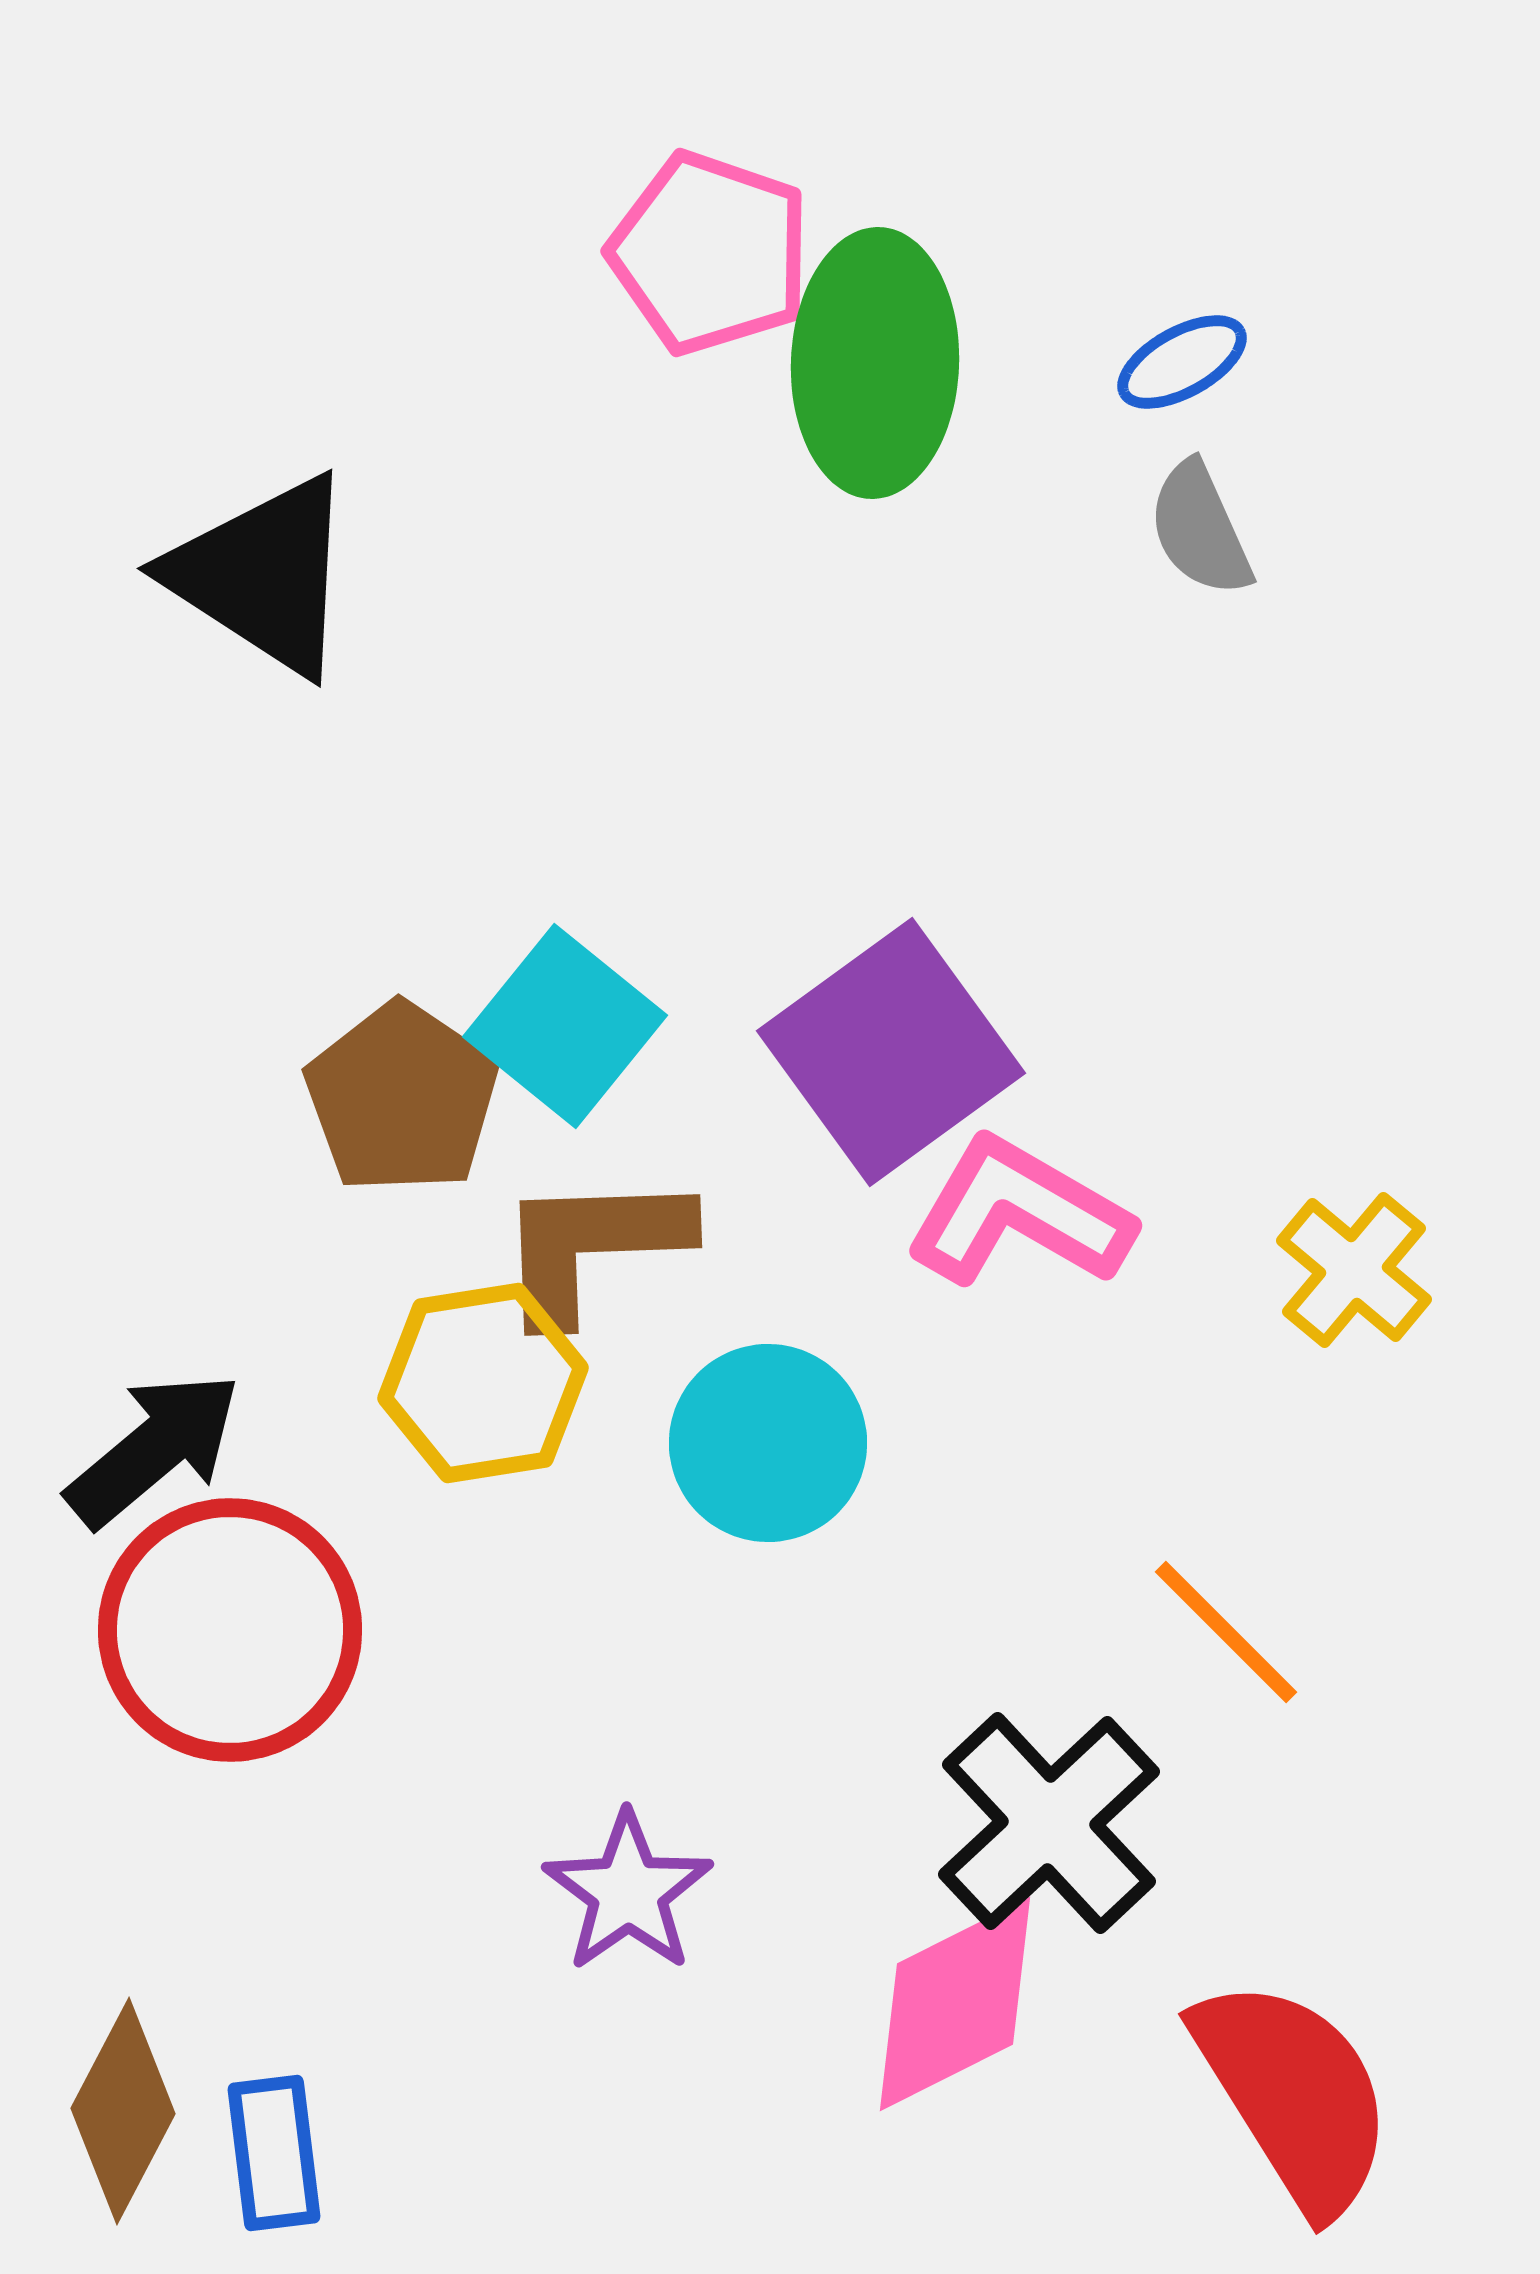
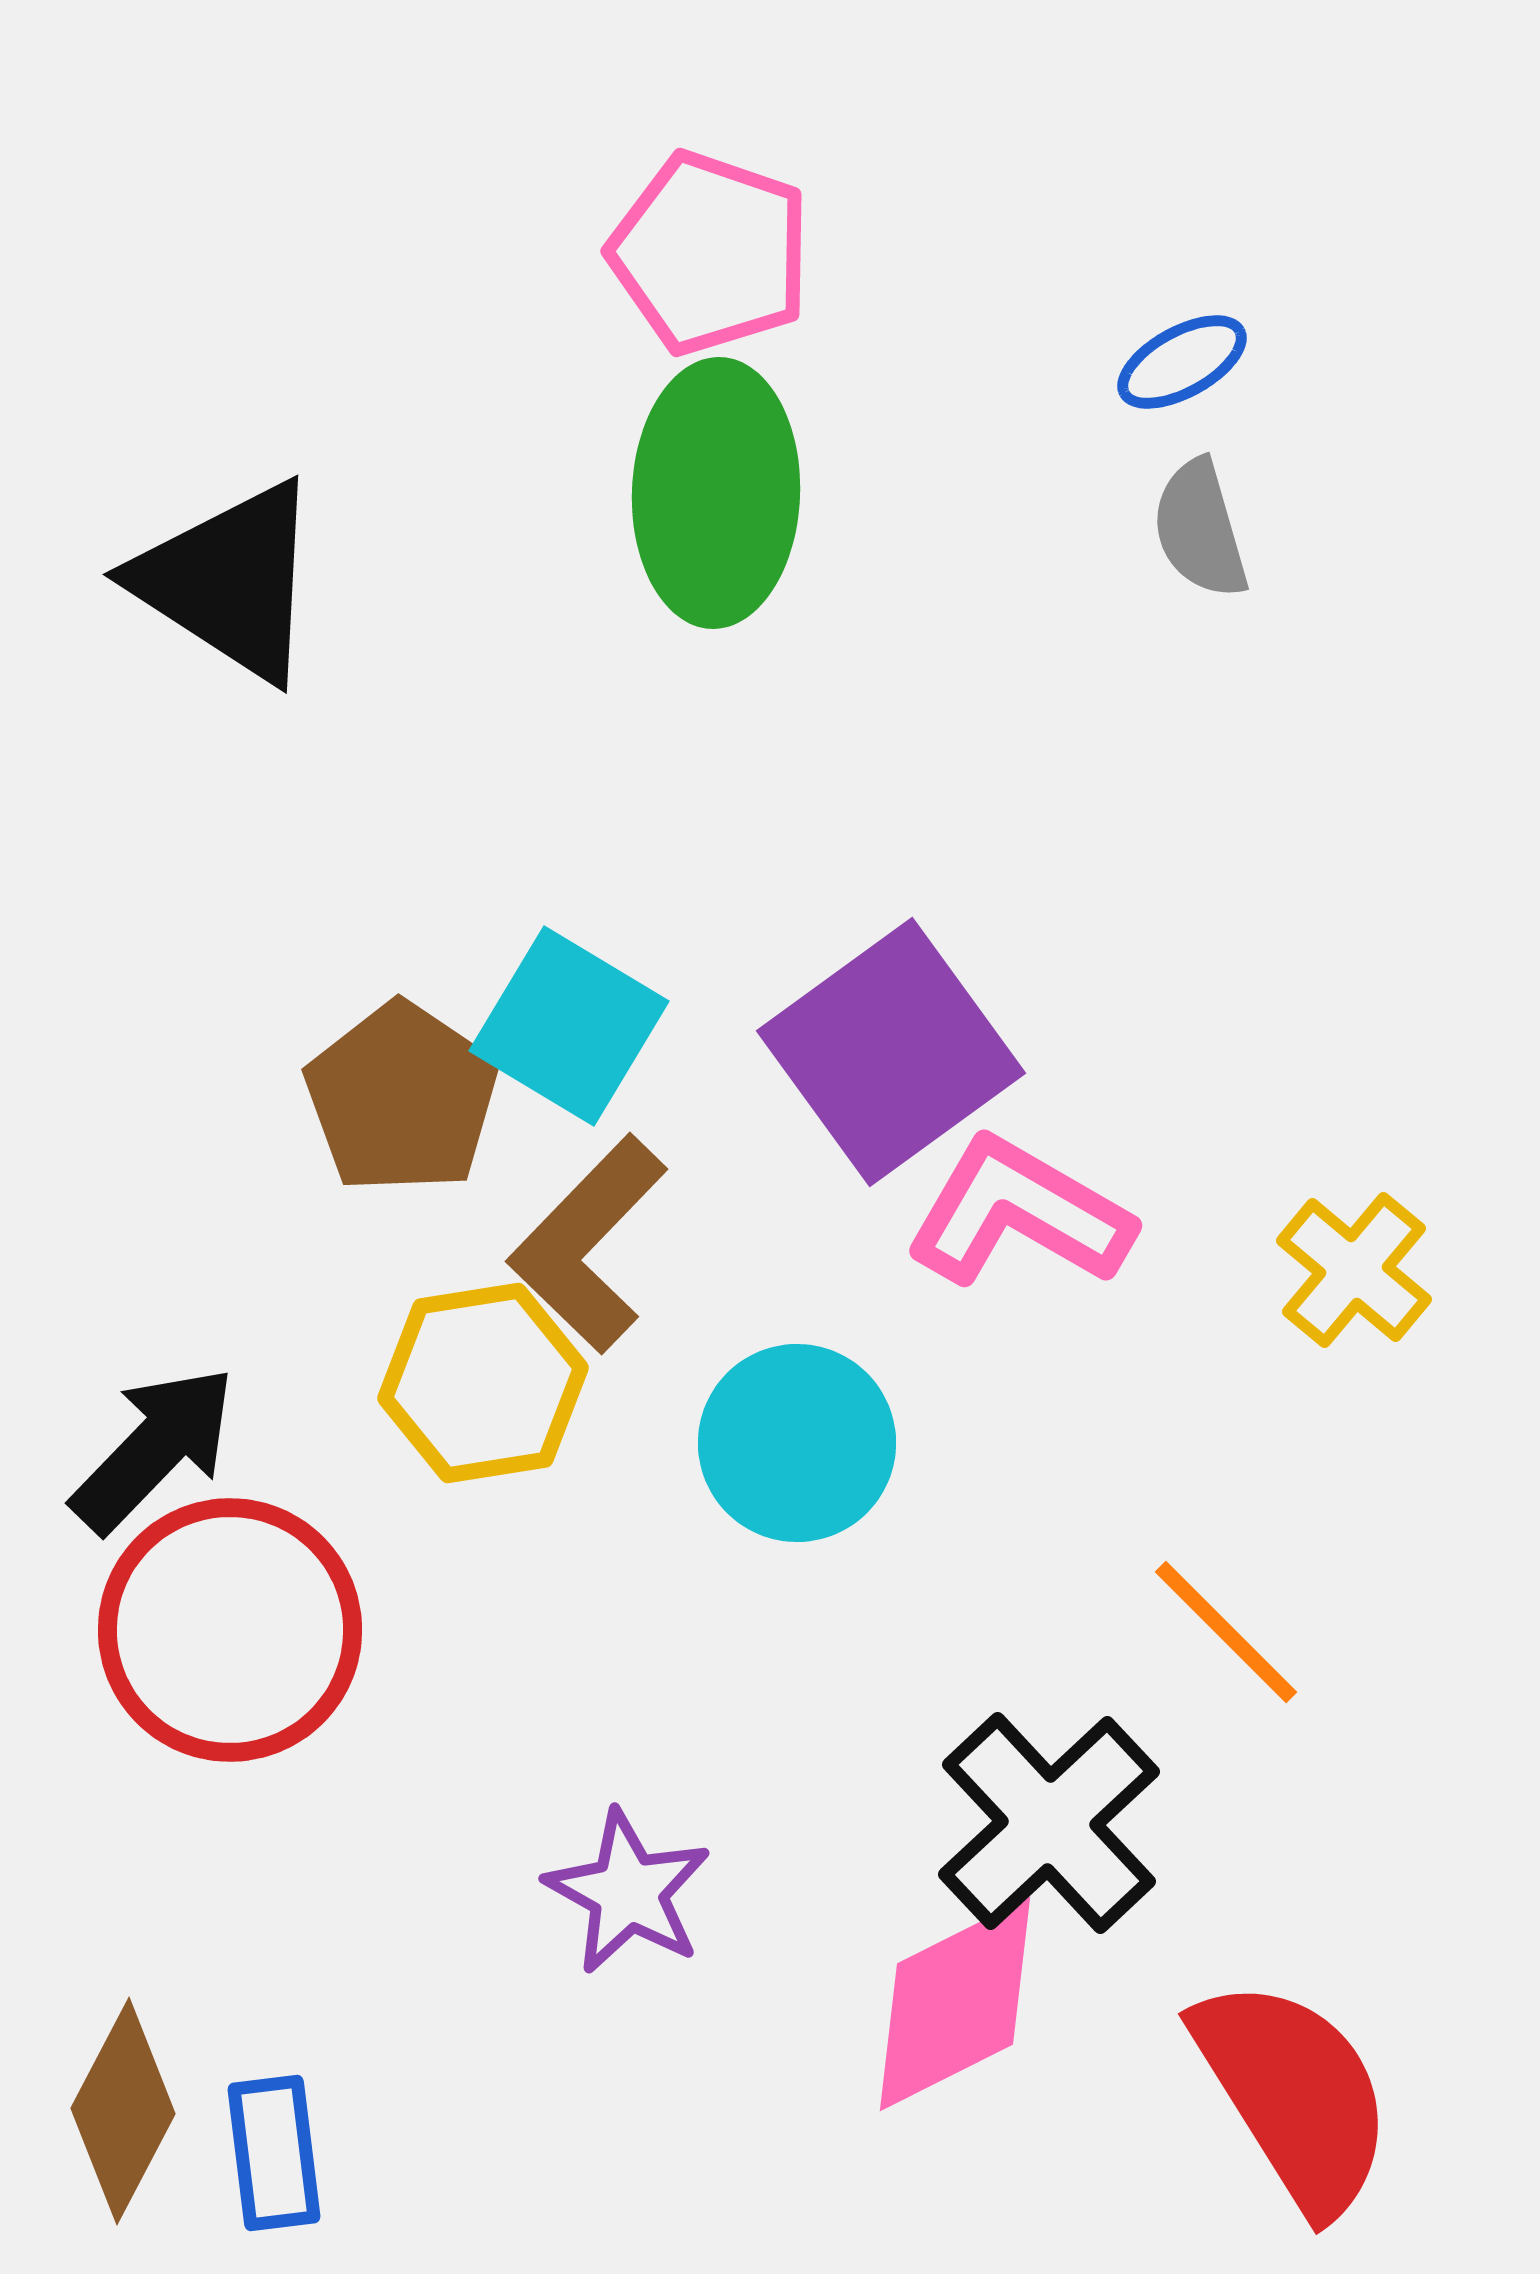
green ellipse: moved 159 px left, 130 px down
gray semicircle: rotated 8 degrees clockwise
black triangle: moved 34 px left, 6 px down
cyan square: moved 4 px right; rotated 8 degrees counterclockwise
brown L-shape: moved 4 px left, 2 px up; rotated 44 degrees counterclockwise
cyan circle: moved 29 px right
black arrow: rotated 6 degrees counterclockwise
purple star: rotated 8 degrees counterclockwise
